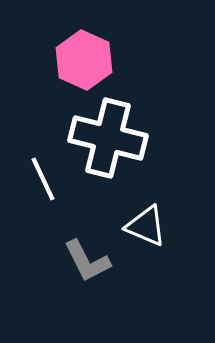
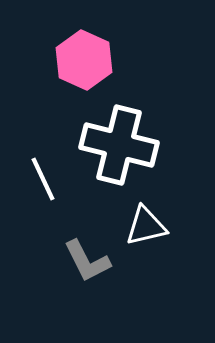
white cross: moved 11 px right, 7 px down
white triangle: rotated 36 degrees counterclockwise
